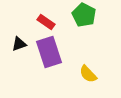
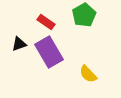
green pentagon: rotated 15 degrees clockwise
purple rectangle: rotated 12 degrees counterclockwise
